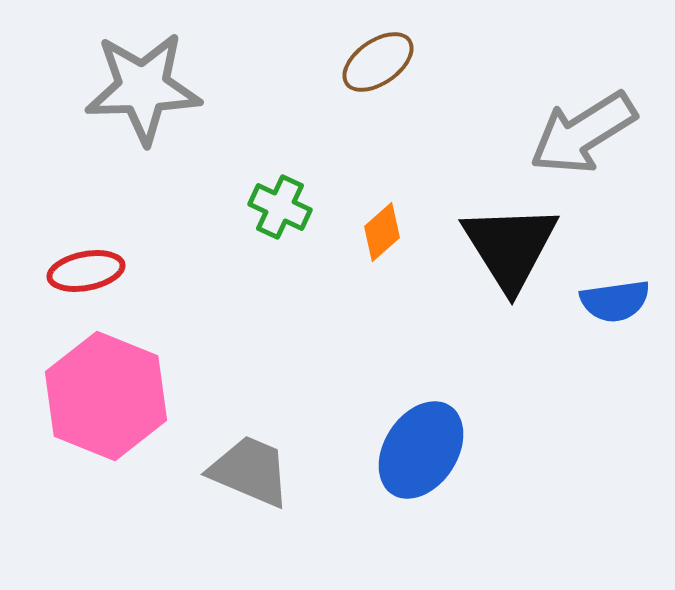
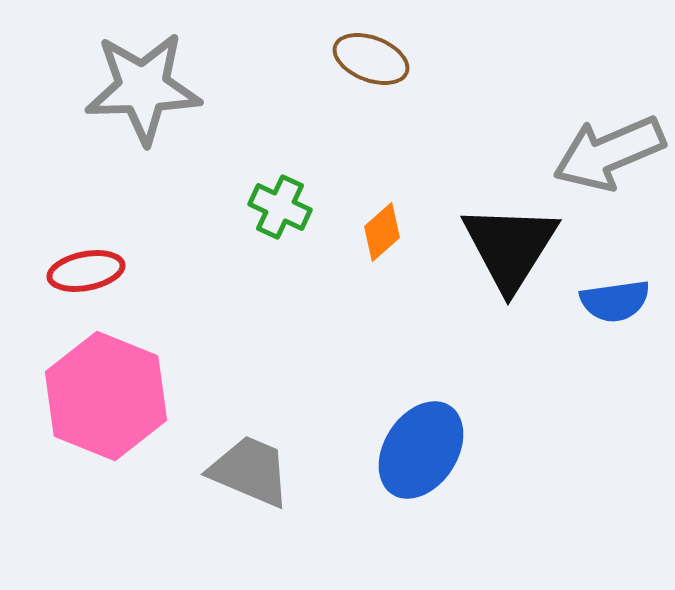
brown ellipse: moved 7 px left, 3 px up; rotated 56 degrees clockwise
gray arrow: moved 26 px right, 20 px down; rotated 9 degrees clockwise
black triangle: rotated 4 degrees clockwise
